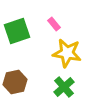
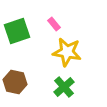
yellow star: moved 1 px up
brown hexagon: rotated 25 degrees clockwise
